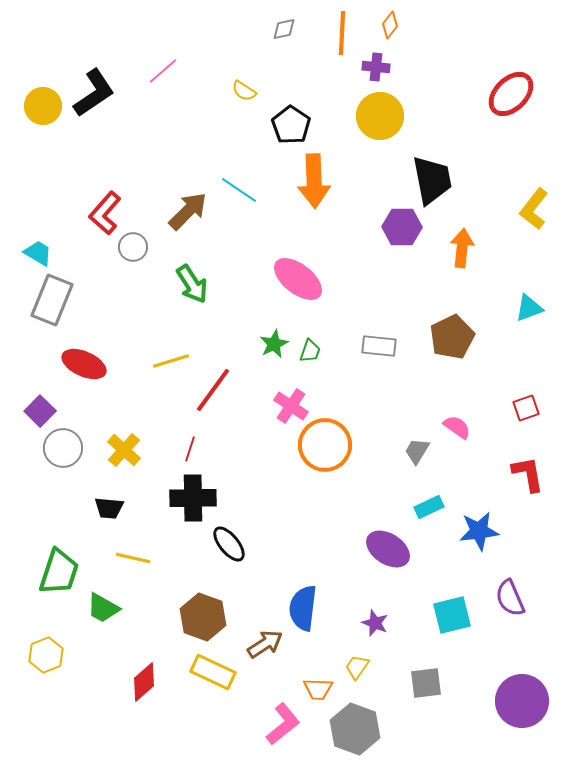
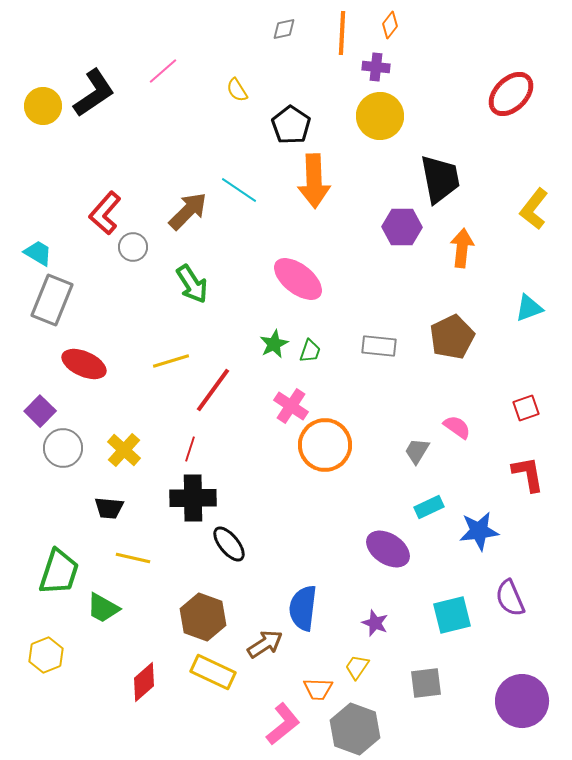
yellow semicircle at (244, 91): moved 7 px left, 1 px up; rotated 25 degrees clockwise
black trapezoid at (432, 180): moved 8 px right, 1 px up
